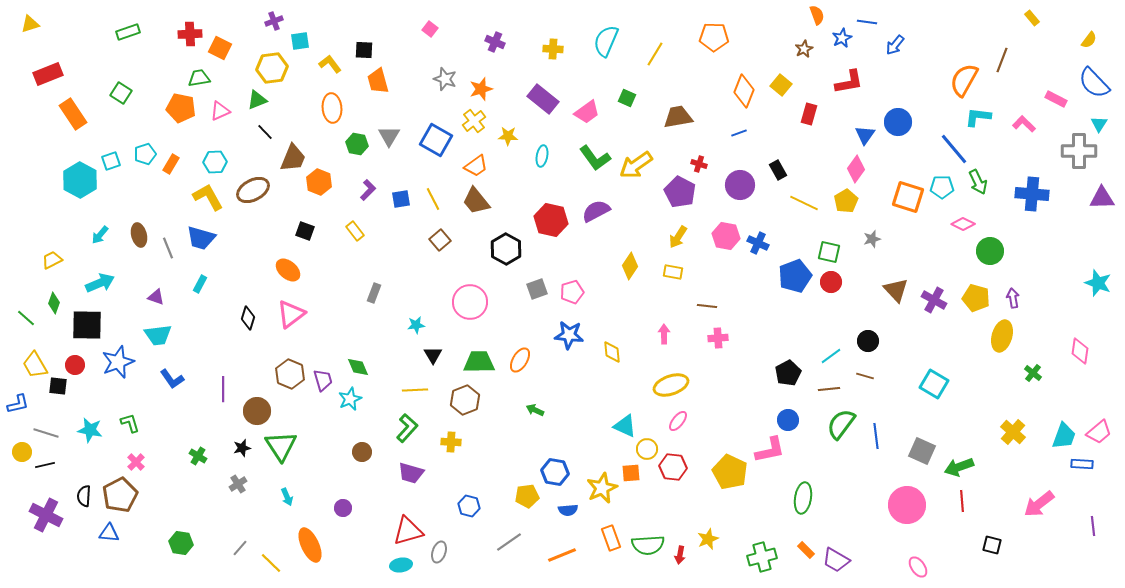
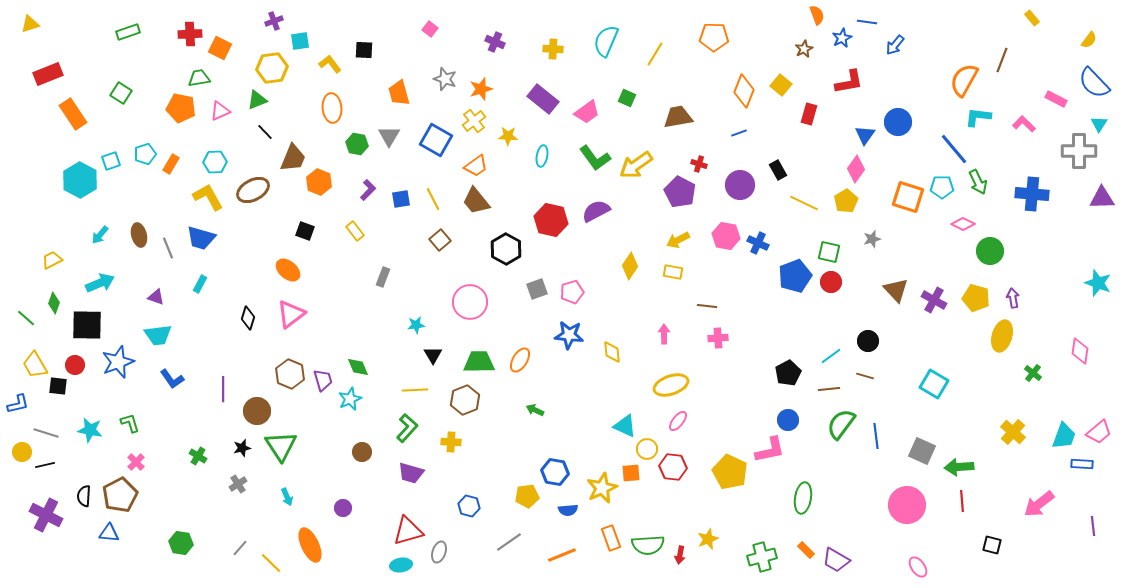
orange trapezoid at (378, 81): moved 21 px right, 12 px down
yellow arrow at (678, 237): moved 3 px down; rotated 30 degrees clockwise
gray rectangle at (374, 293): moved 9 px right, 16 px up
green arrow at (959, 467): rotated 16 degrees clockwise
